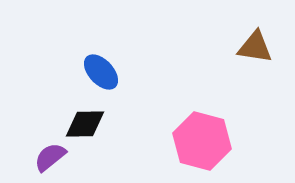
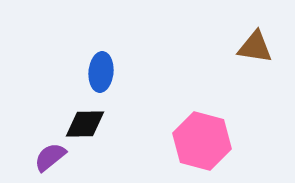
blue ellipse: rotated 48 degrees clockwise
